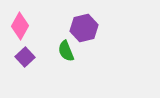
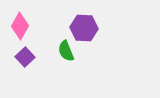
purple hexagon: rotated 16 degrees clockwise
